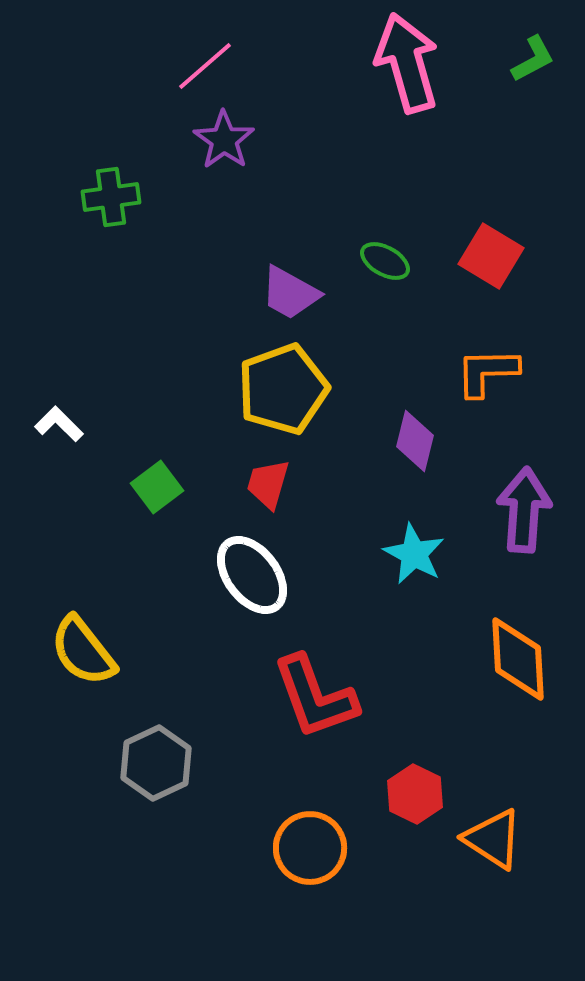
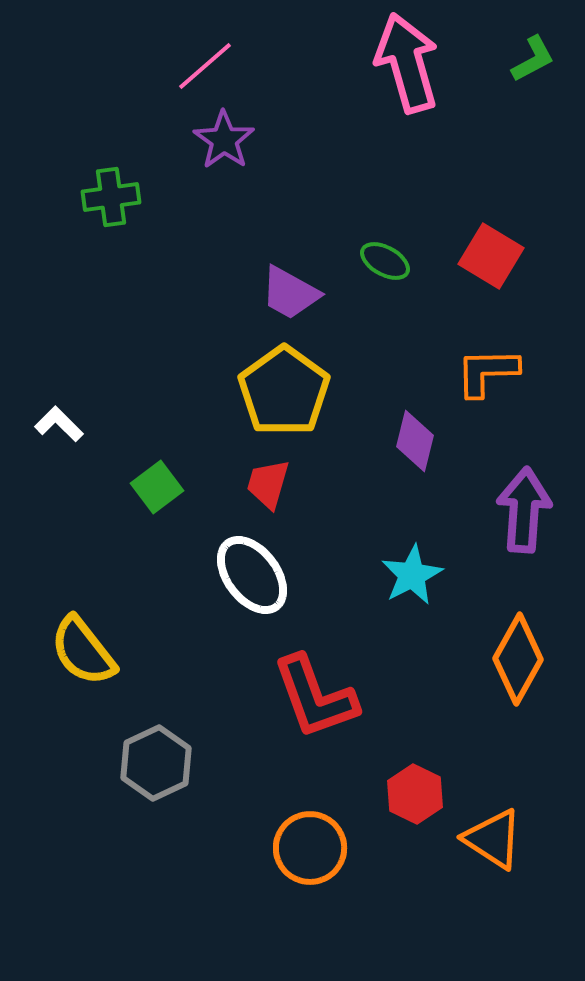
yellow pentagon: moved 1 px right, 2 px down; rotated 16 degrees counterclockwise
cyan star: moved 2 px left, 21 px down; rotated 16 degrees clockwise
orange diamond: rotated 32 degrees clockwise
